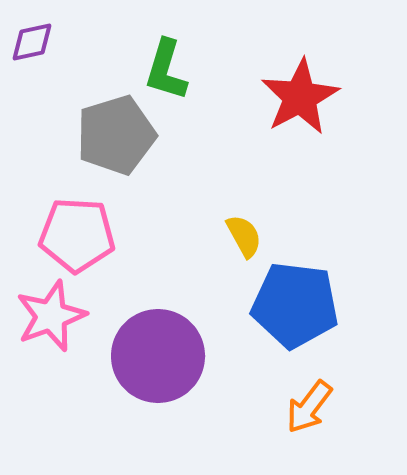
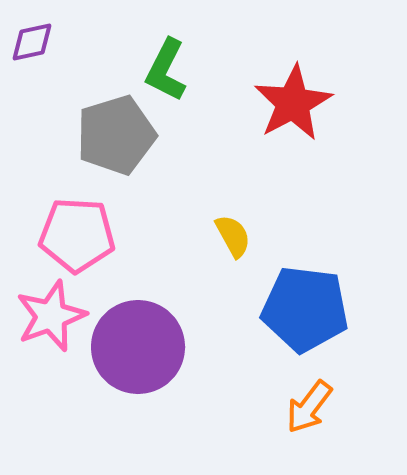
green L-shape: rotated 10 degrees clockwise
red star: moved 7 px left, 6 px down
yellow semicircle: moved 11 px left
blue pentagon: moved 10 px right, 4 px down
purple circle: moved 20 px left, 9 px up
